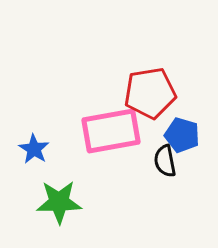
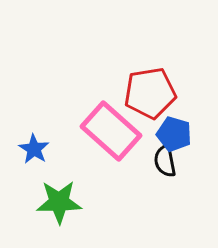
pink rectangle: rotated 52 degrees clockwise
blue pentagon: moved 8 px left, 1 px up
